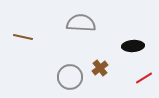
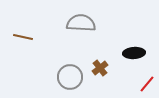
black ellipse: moved 1 px right, 7 px down
red line: moved 3 px right, 6 px down; rotated 18 degrees counterclockwise
